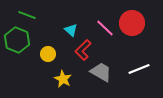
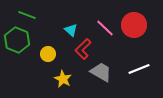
red circle: moved 2 px right, 2 px down
red L-shape: moved 1 px up
